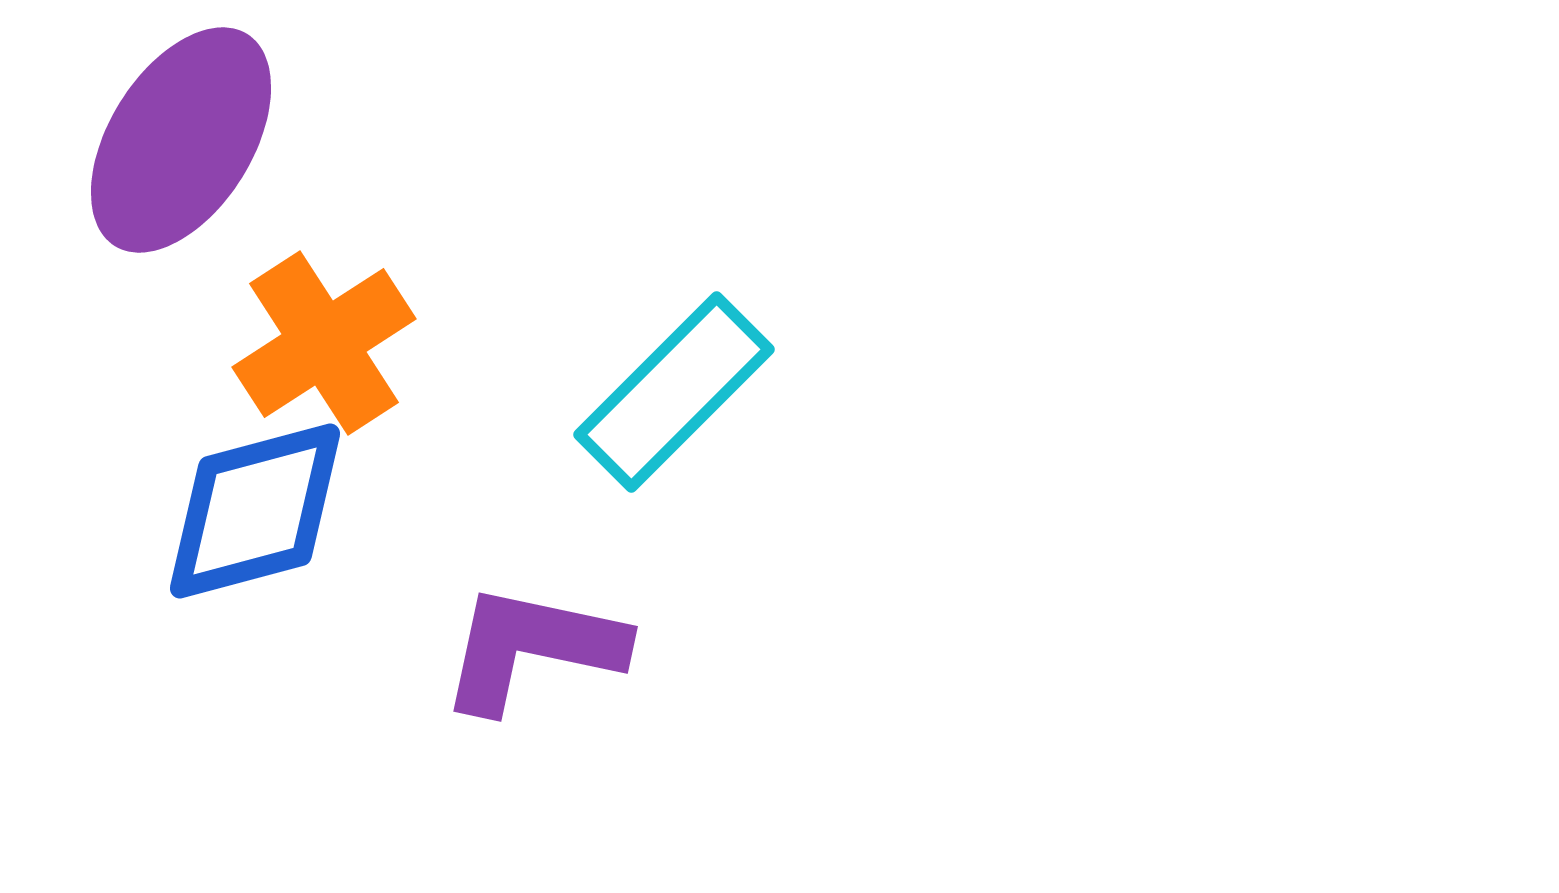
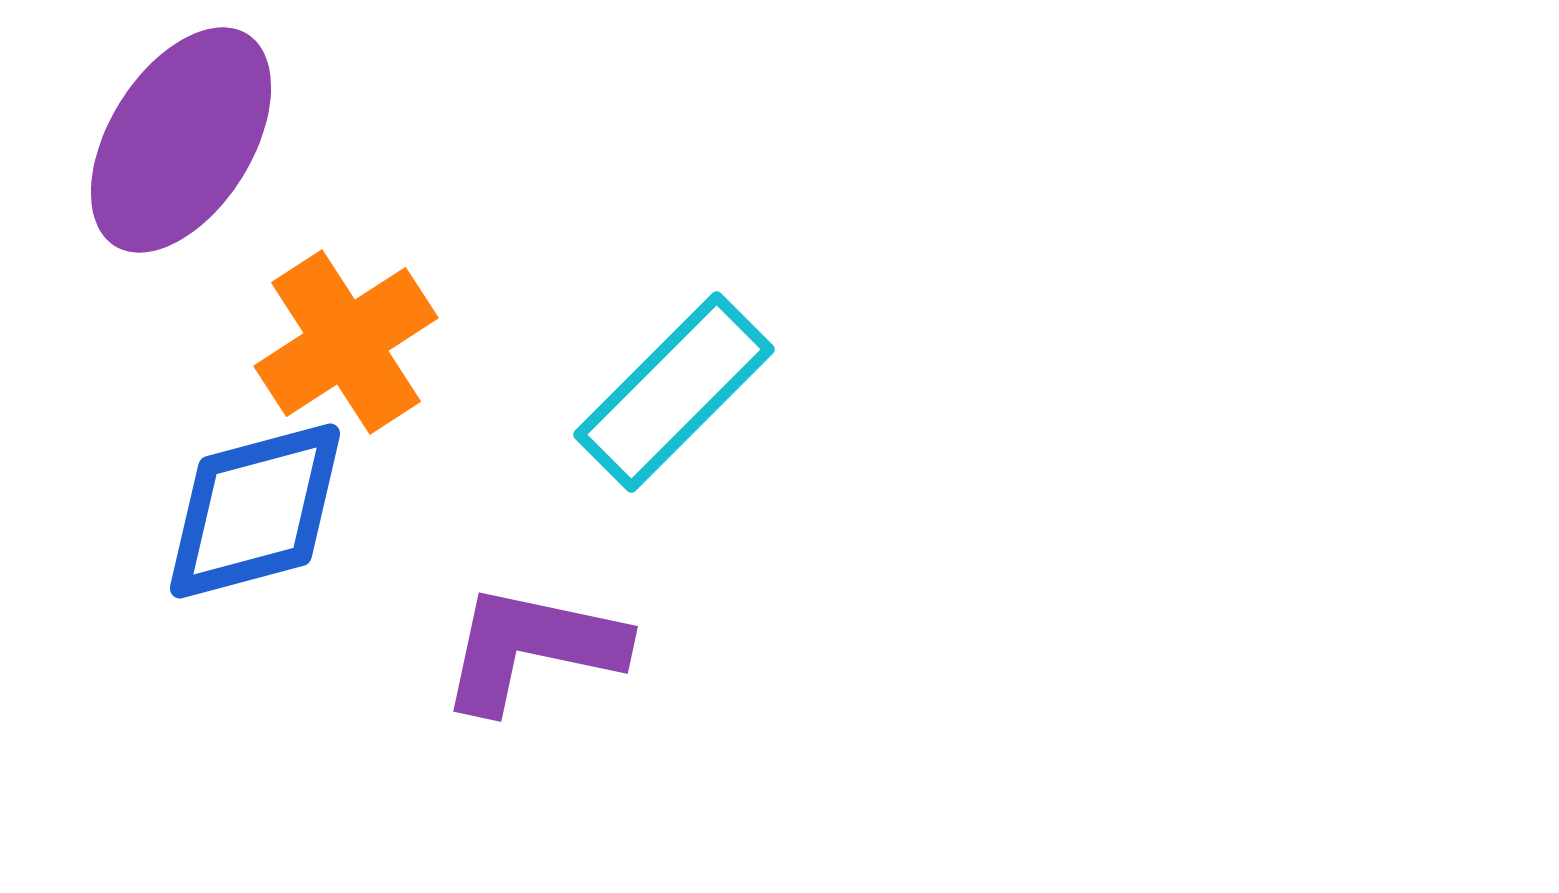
orange cross: moved 22 px right, 1 px up
